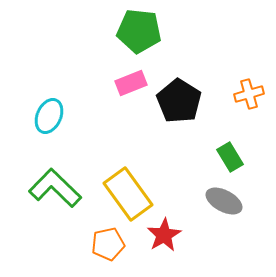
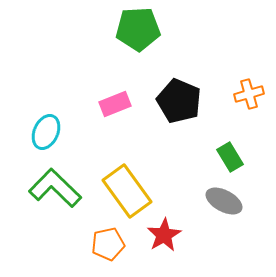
green pentagon: moved 1 px left, 2 px up; rotated 9 degrees counterclockwise
pink rectangle: moved 16 px left, 21 px down
black pentagon: rotated 9 degrees counterclockwise
cyan ellipse: moved 3 px left, 16 px down
yellow rectangle: moved 1 px left, 3 px up
